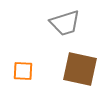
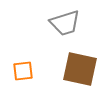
orange square: rotated 10 degrees counterclockwise
